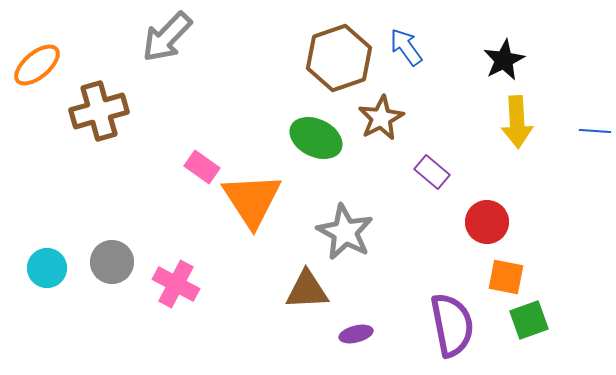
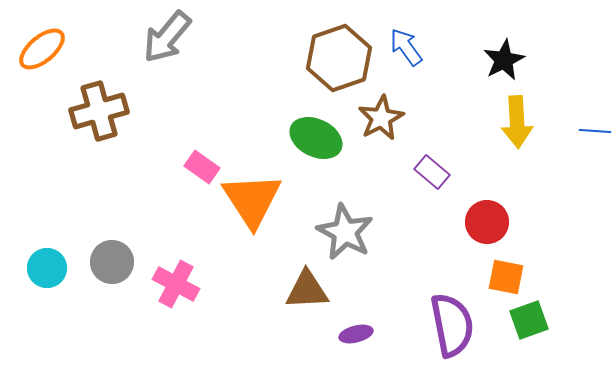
gray arrow: rotated 4 degrees counterclockwise
orange ellipse: moved 5 px right, 16 px up
